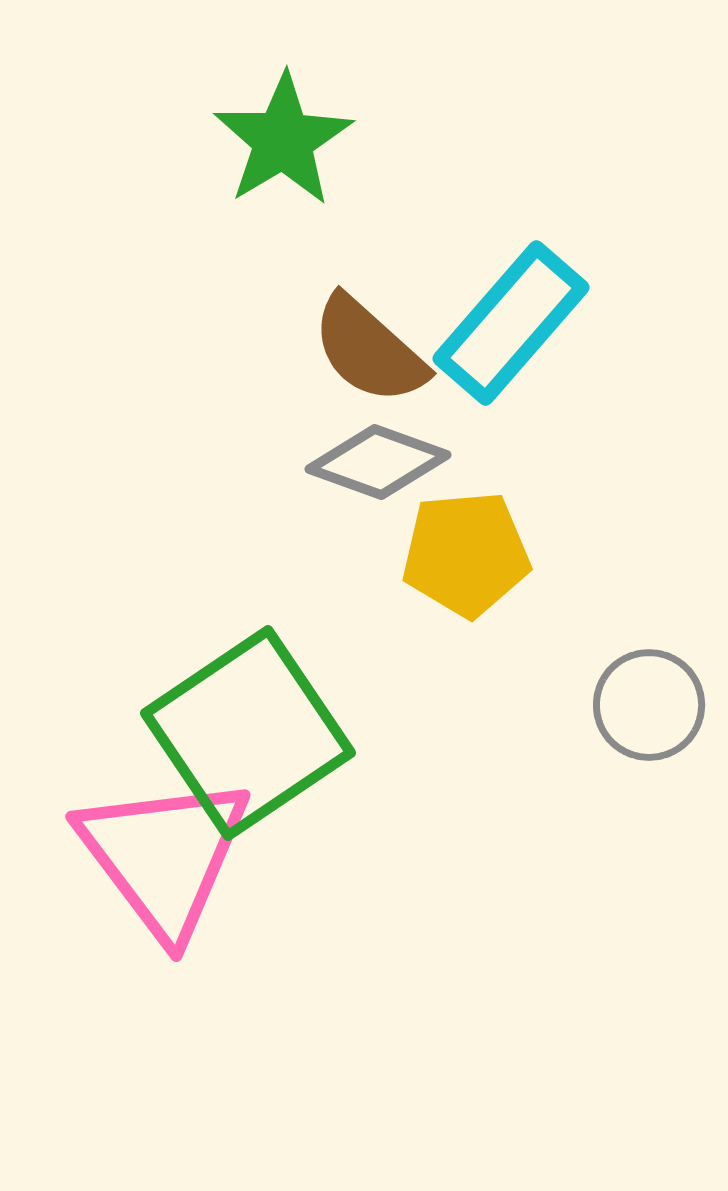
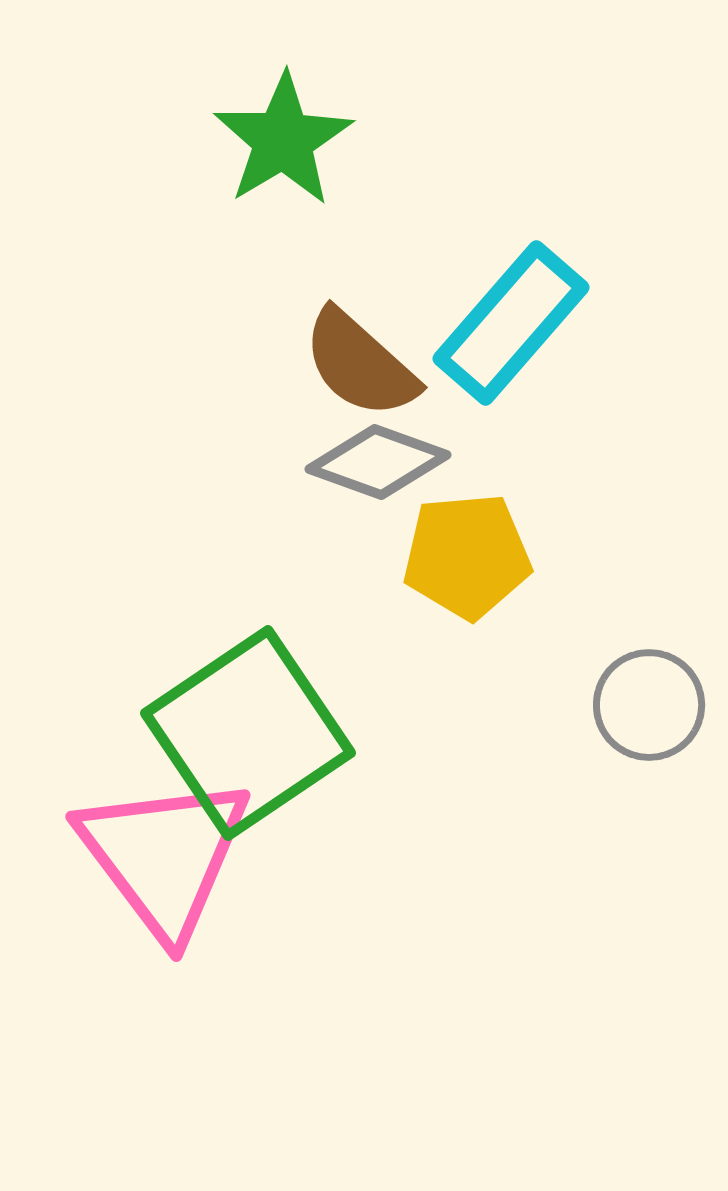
brown semicircle: moved 9 px left, 14 px down
yellow pentagon: moved 1 px right, 2 px down
